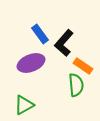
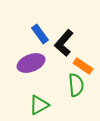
green triangle: moved 15 px right
